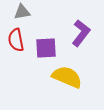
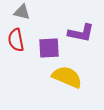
gray triangle: rotated 24 degrees clockwise
purple L-shape: rotated 64 degrees clockwise
purple square: moved 3 px right
